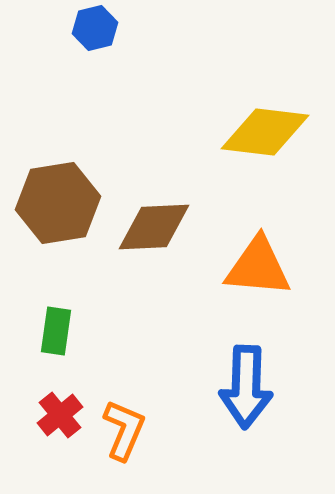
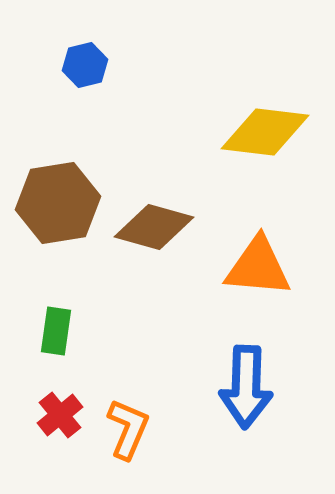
blue hexagon: moved 10 px left, 37 px down
brown diamond: rotated 18 degrees clockwise
orange L-shape: moved 4 px right, 1 px up
